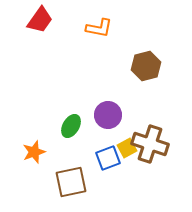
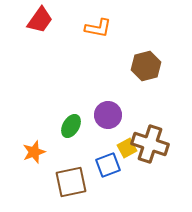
orange L-shape: moved 1 px left
blue square: moved 7 px down
